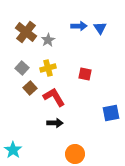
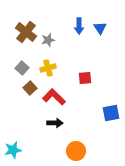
blue arrow: rotated 91 degrees clockwise
gray star: rotated 16 degrees clockwise
red square: moved 4 px down; rotated 16 degrees counterclockwise
red L-shape: rotated 15 degrees counterclockwise
cyan star: rotated 24 degrees clockwise
orange circle: moved 1 px right, 3 px up
